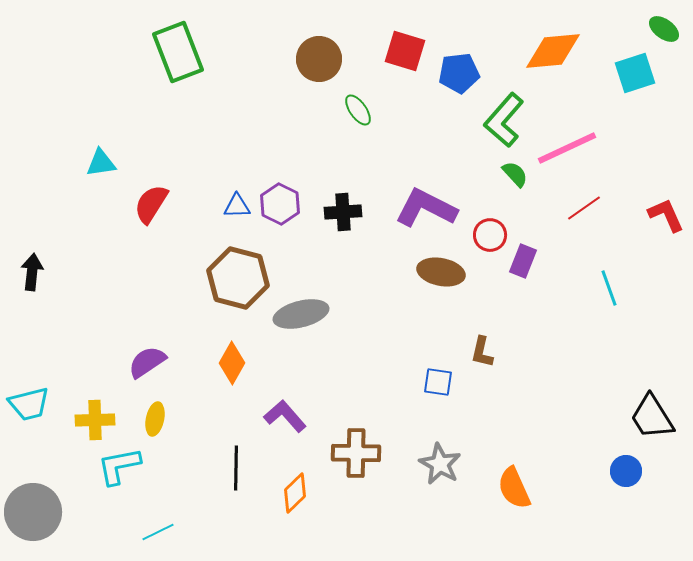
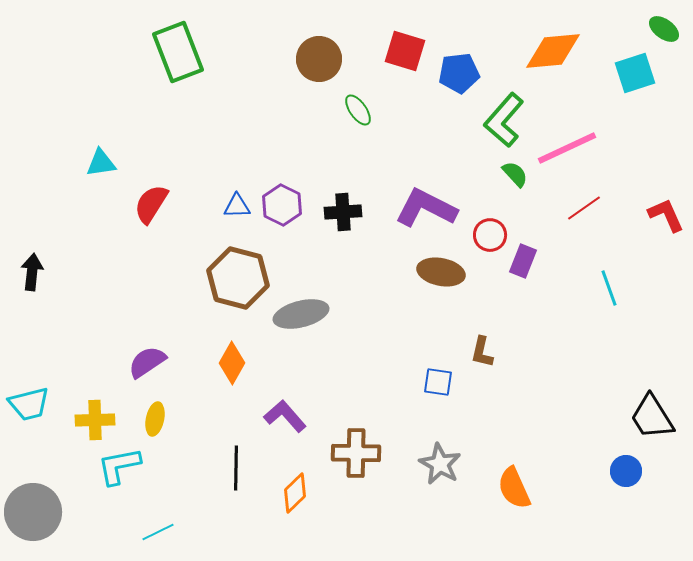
purple hexagon at (280, 204): moved 2 px right, 1 px down
